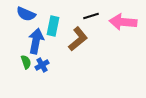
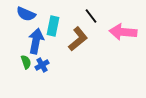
black line: rotated 70 degrees clockwise
pink arrow: moved 10 px down
